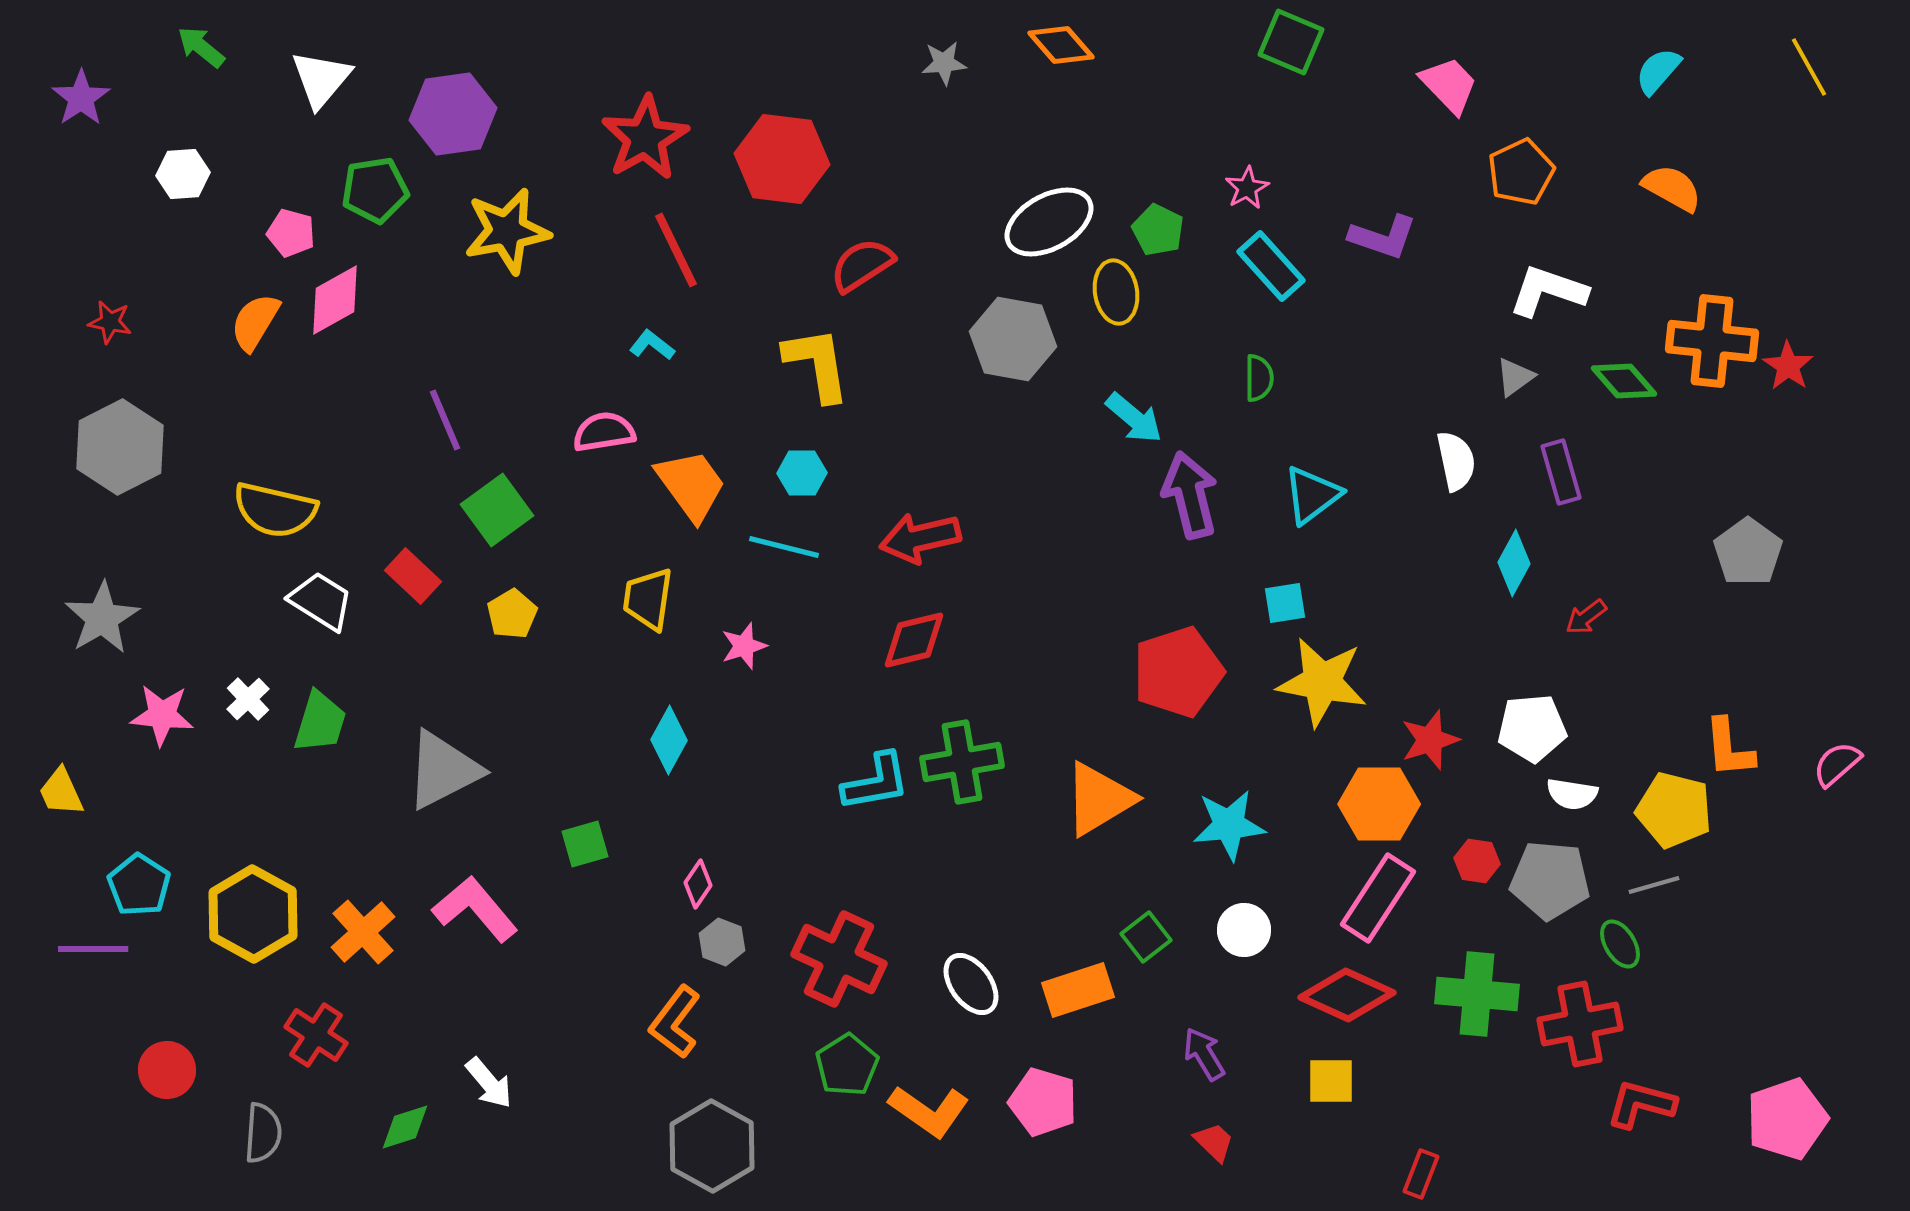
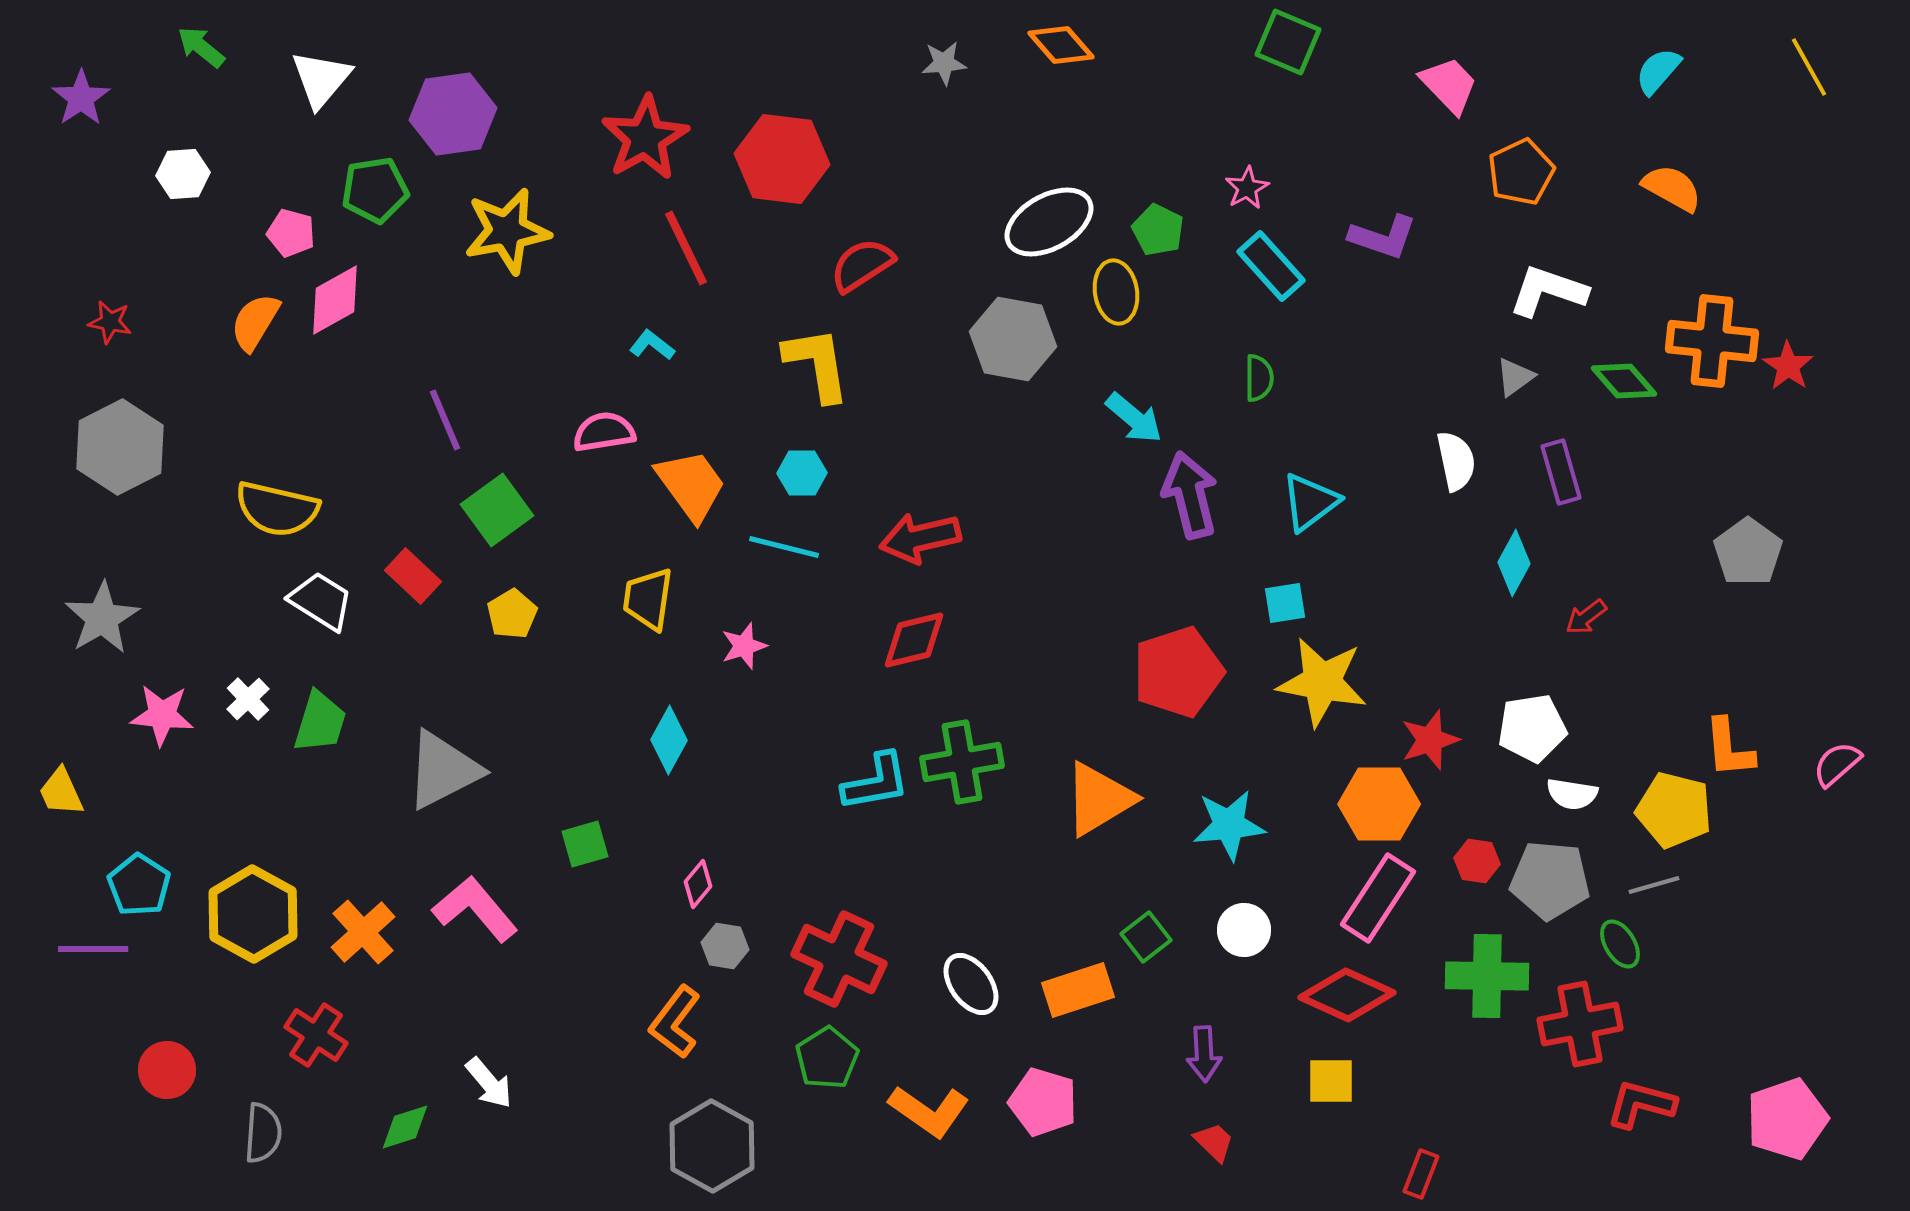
green square at (1291, 42): moved 3 px left
red line at (676, 250): moved 10 px right, 2 px up
cyan triangle at (1312, 495): moved 2 px left, 7 px down
yellow semicircle at (275, 510): moved 2 px right, 1 px up
white pentagon at (1532, 728): rotated 4 degrees counterclockwise
pink diamond at (698, 884): rotated 6 degrees clockwise
gray hexagon at (722, 942): moved 3 px right, 4 px down; rotated 12 degrees counterclockwise
green cross at (1477, 994): moved 10 px right, 18 px up; rotated 4 degrees counterclockwise
purple arrow at (1204, 1054): rotated 152 degrees counterclockwise
green pentagon at (847, 1065): moved 20 px left, 7 px up
